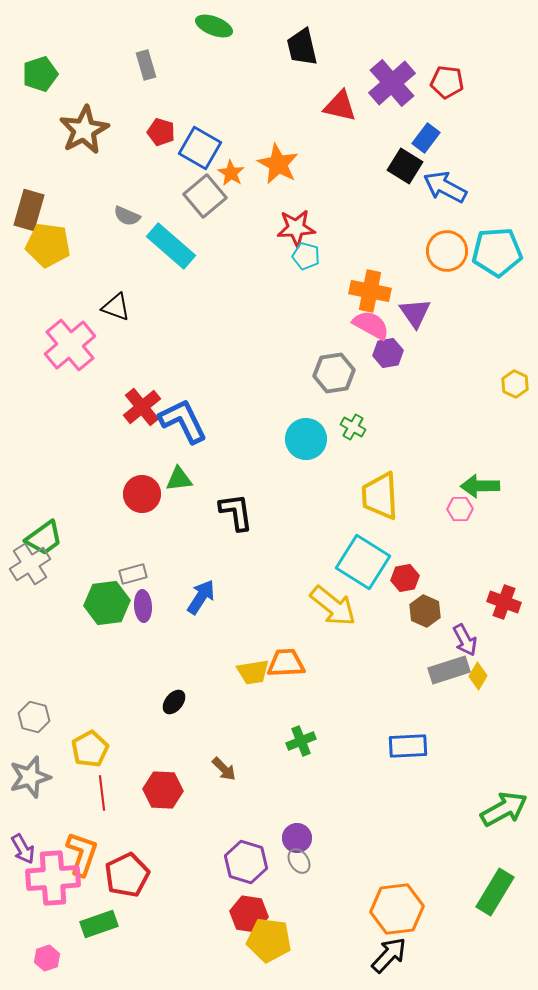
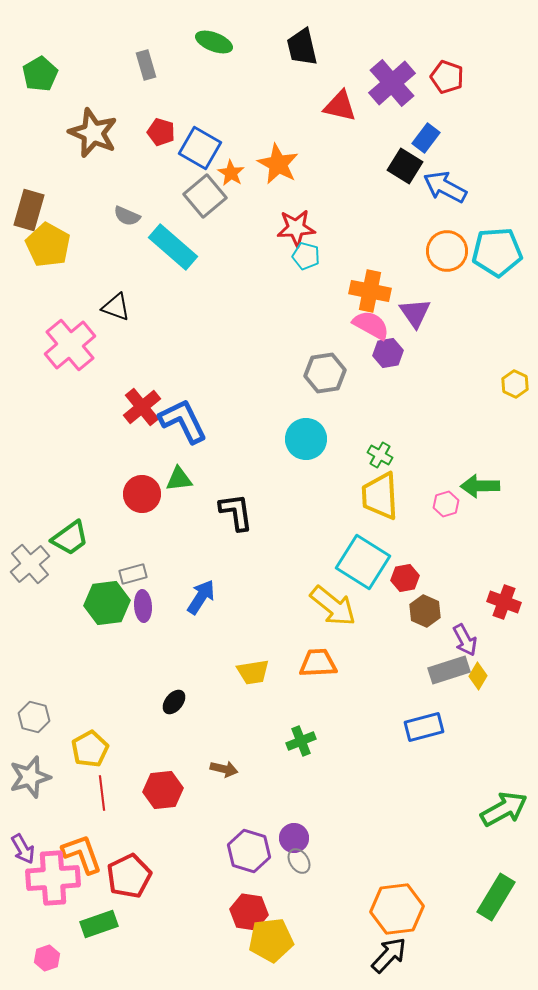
green ellipse at (214, 26): moved 16 px down
green pentagon at (40, 74): rotated 12 degrees counterclockwise
red pentagon at (447, 82): moved 5 px up; rotated 12 degrees clockwise
brown star at (84, 130): moved 9 px right, 3 px down; rotated 21 degrees counterclockwise
yellow pentagon at (48, 245): rotated 21 degrees clockwise
cyan rectangle at (171, 246): moved 2 px right, 1 px down
gray hexagon at (334, 373): moved 9 px left
green cross at (353, 427): moved 27 px right, 28 px down
pink hexagon at (460, 509): moved 14 px left, 5 px up; rotated 15 degrees counterclockwise
green trapezoid at (44, 538): moved 26 px right
gray cross at (30, 564): rotated 9 degrees counterclockwise
orange trapezoid at (286, 663): moved 32 px right
blue rectangle at (408, 746): moved 16 px right, 19 px up; rotated 12 degrees counterclockwise
brown arrow at (224, 769): rotated 32 degrees counterclockwise
red hexagon at (163, 790): rotated 9 degrees counterclockwise
purple circle at (297, 838): moved 3 px left
orange L-shape at (82, 854): rotated 39 degrees counterclockwise
purple hexagon at (246, 862): moved 3 px right, 11 px up
red pentagon at (127, 875): moved 2 px right, 1 px down
green rectangle at (495, 892): moved 1 px right, 5 px down
red hexagon at (249, 914): moved 2 px up
yellow pentagon at (269, 940): moved 2 px right; rotated 15 degrees counterclockwise
